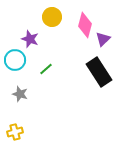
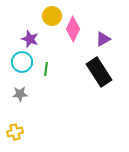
yellow circle: moved 1 px up
pink diamond: moved 12 px left, 4 px down; rotated 10 degrees clockwise
purple triangle: rotated 14 degrees clockwise
cyan circle: moved 7 px right, 2 px down
green line: rotated 40 degrees counterclockwise
gray star: rotated 21 degrees counterclockwise
